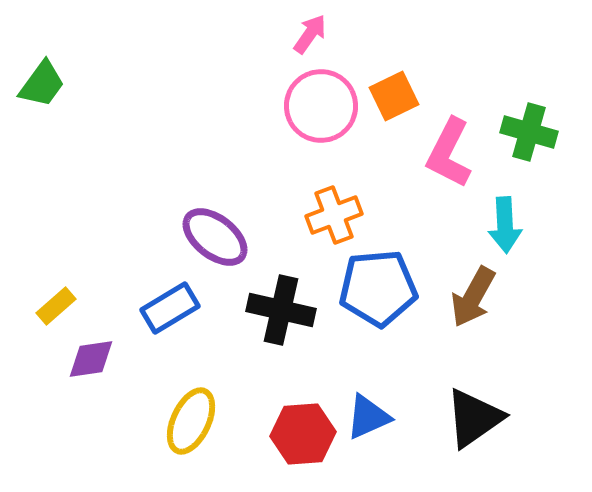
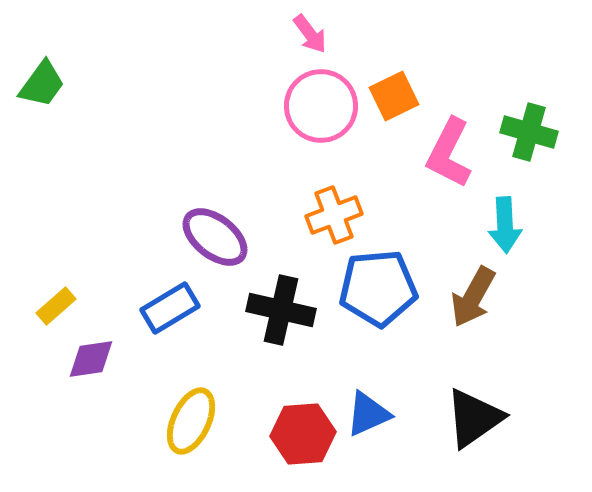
pink arrow: rotated 108 degrees clockwise
blue triangle: moved 3 px up
